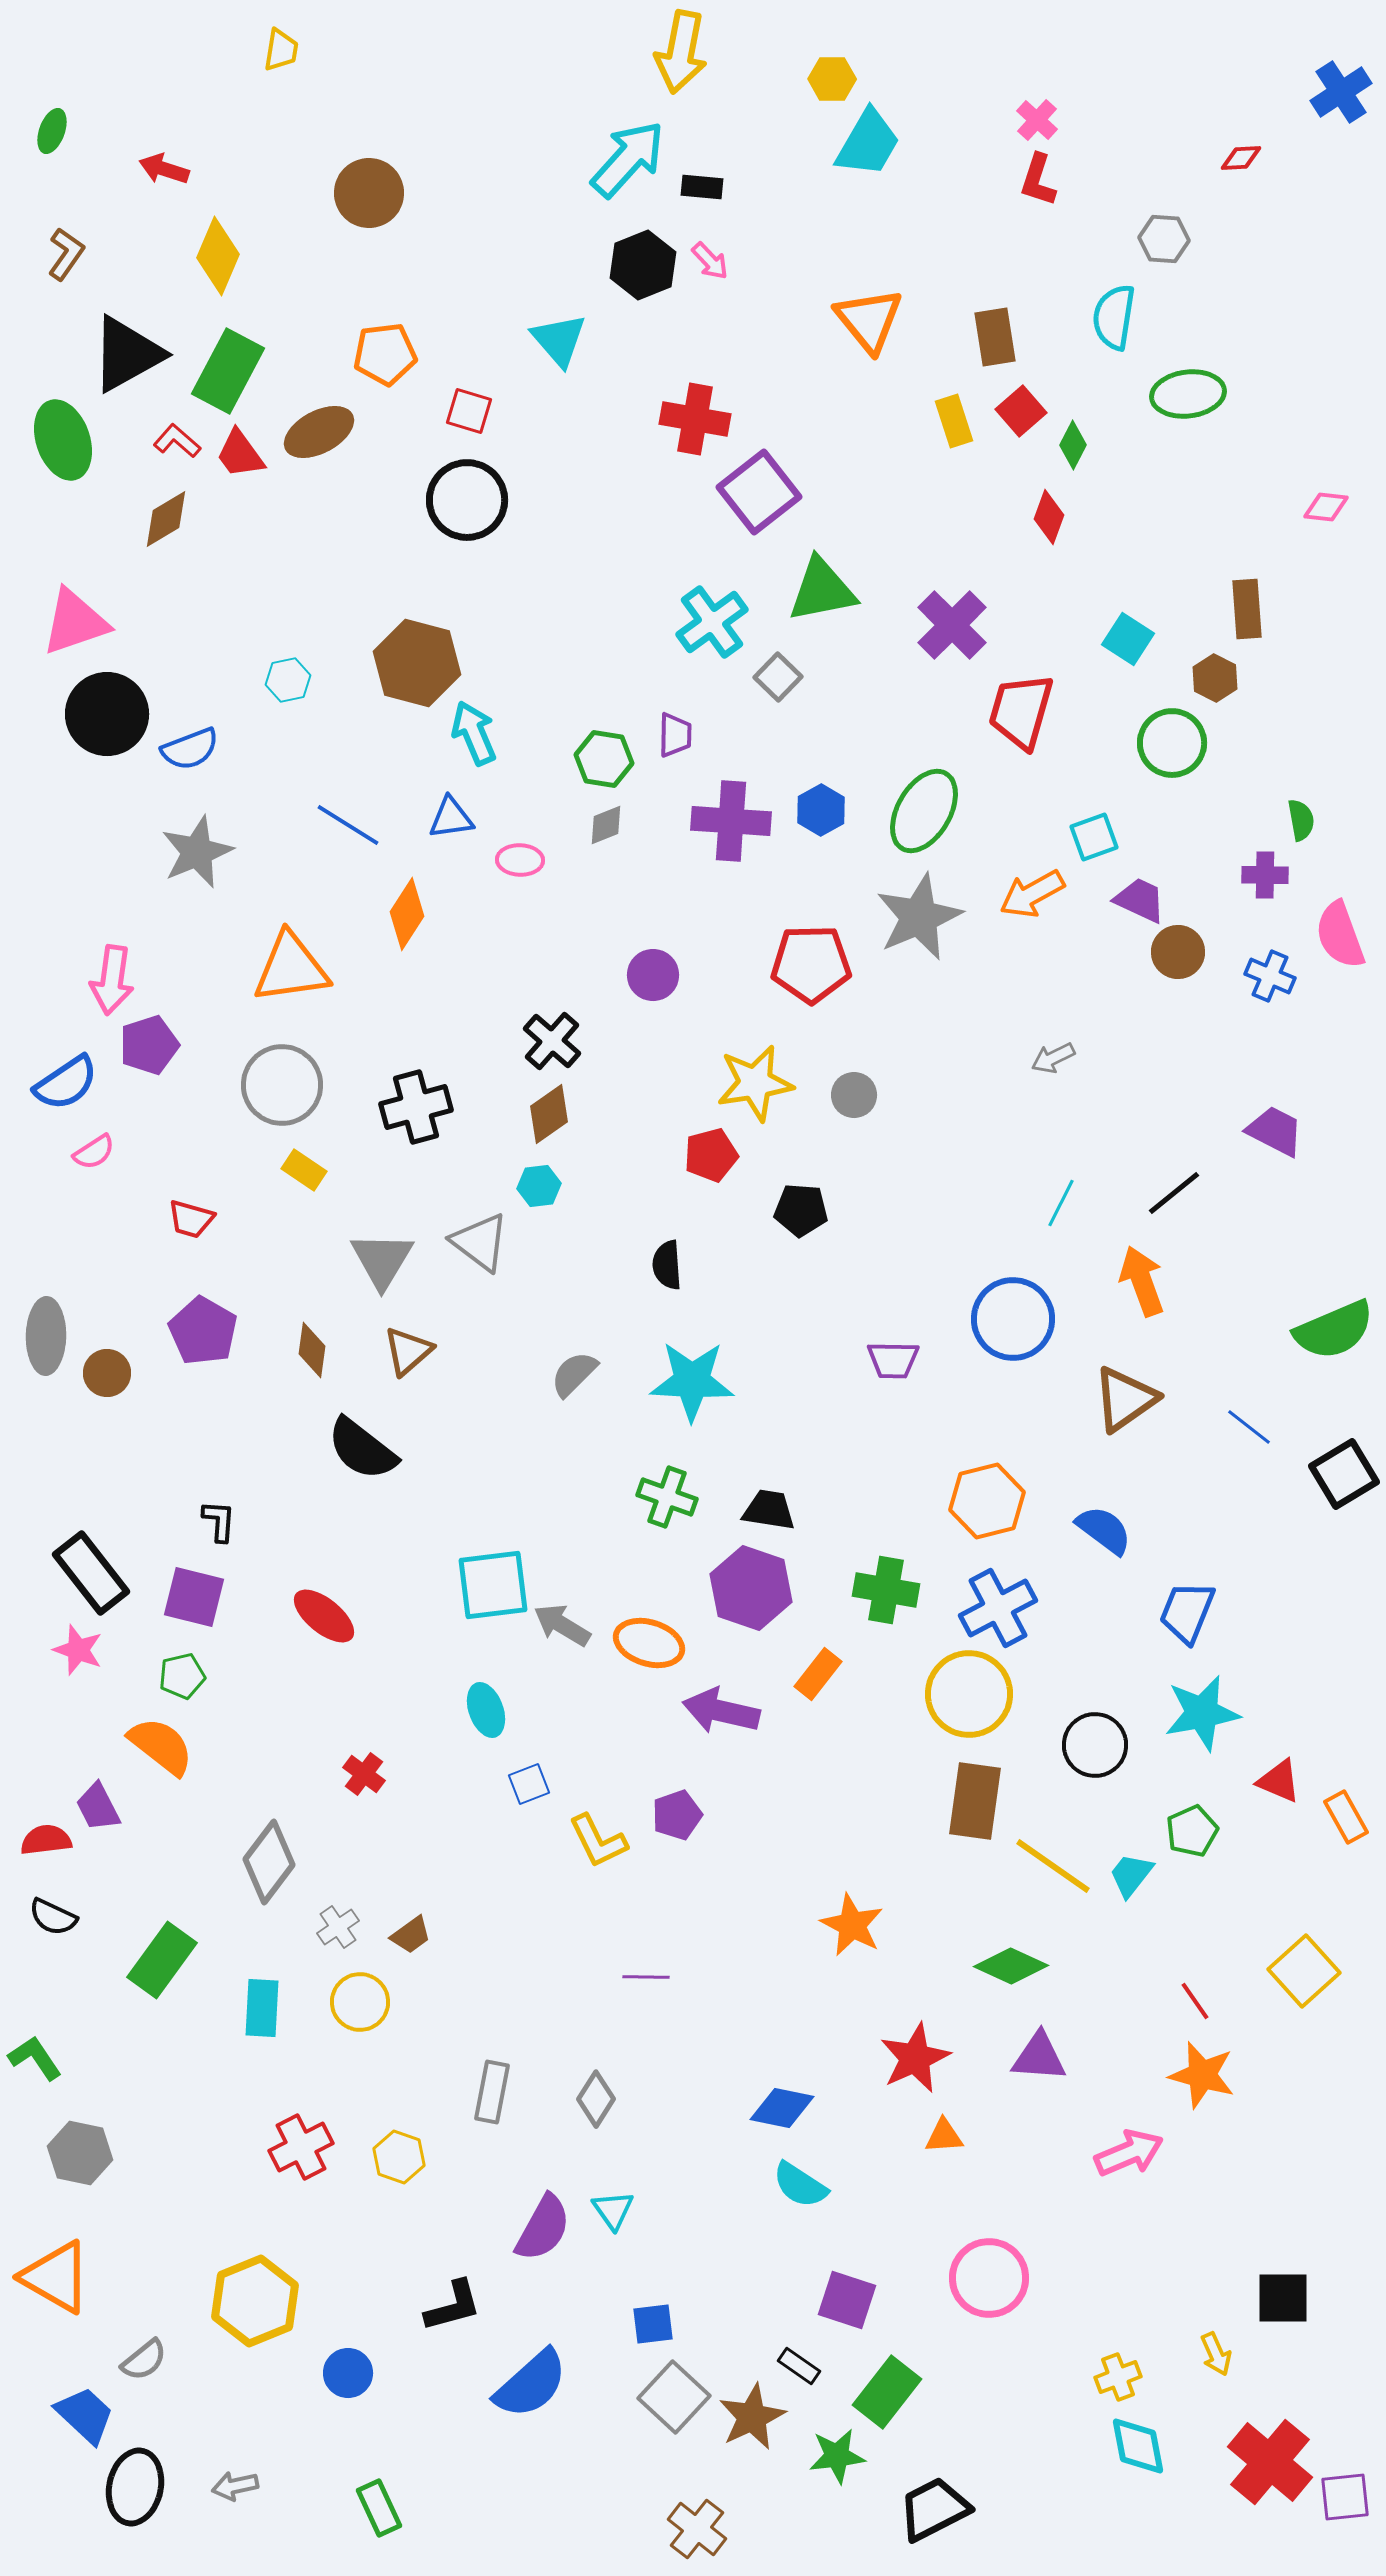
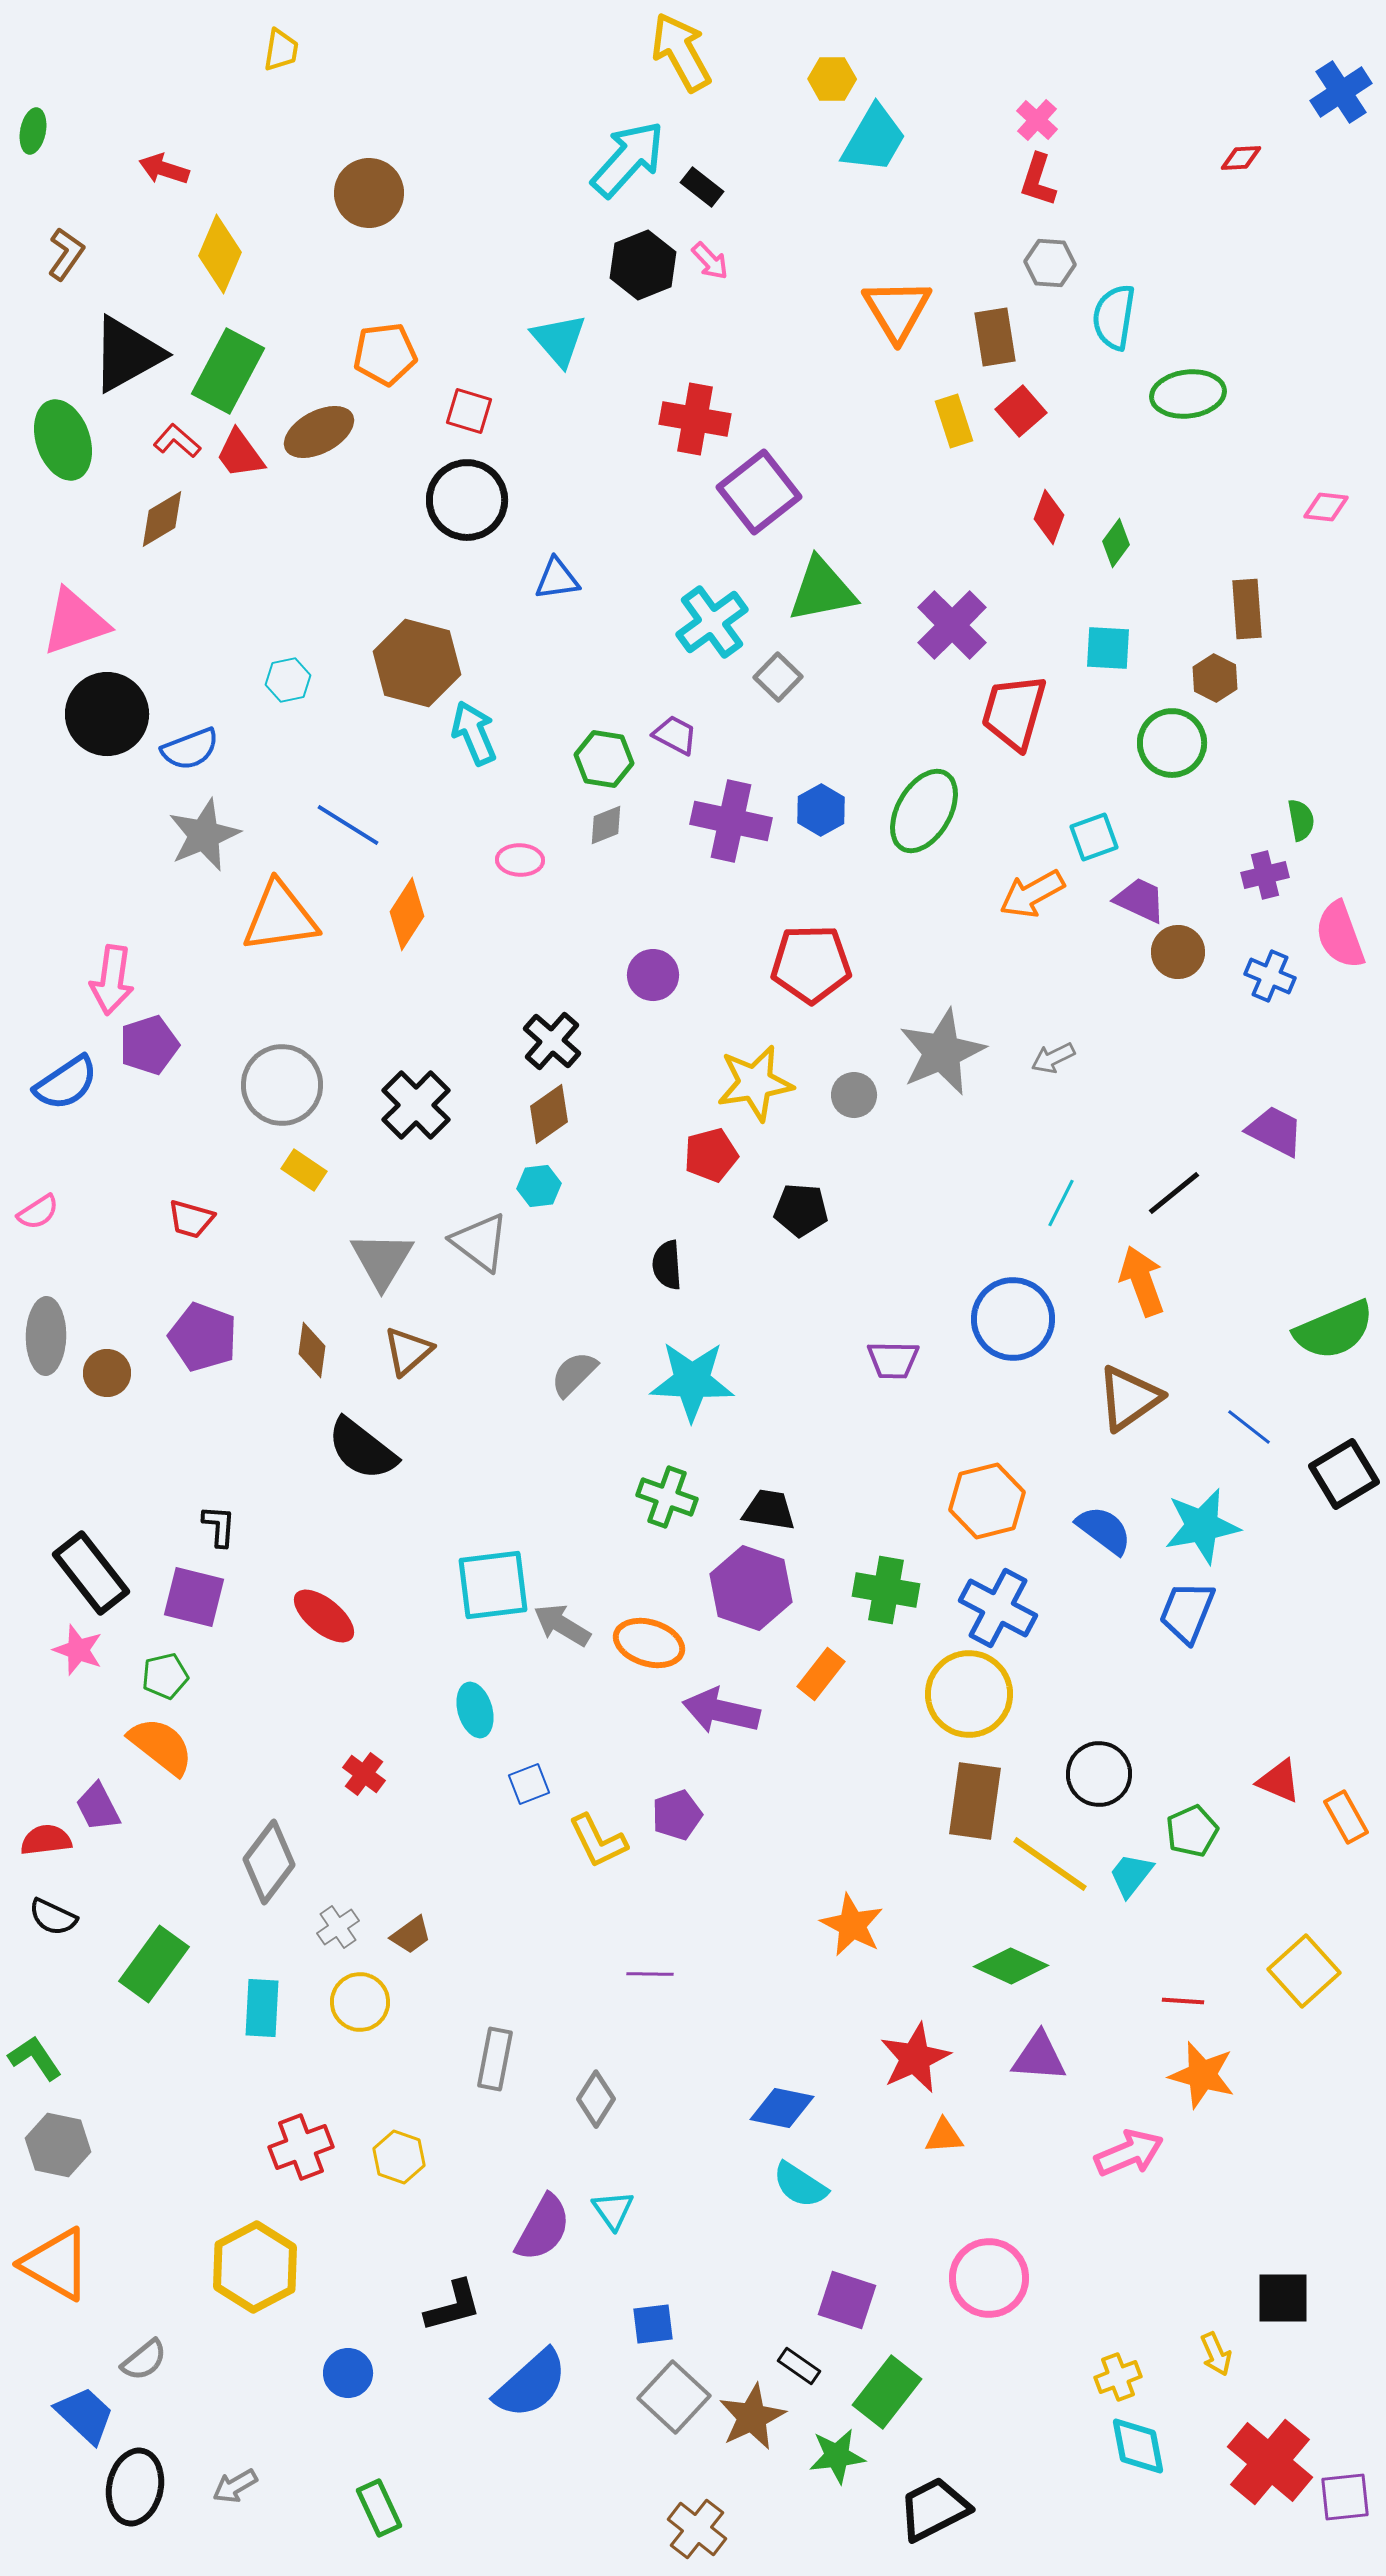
yellow arrow at (681, 52): rotated 140 degrees clockwise
green ellipse at (52, 131): moved 19 px left; rotated 9 degrees counterclockwise
cyan trapezoid at (868, 143): moved 6 px right, 4 px up
black rectangle at (702, 187): rotated 33 degrees clockwise
gray hexagon at (1164, 239): moved 114 px left, 24 px down
yellow diamond at (218, 256): moved 2 px right, 2 px up
orange triangle at (869, 320): moved 28 px right, 10 px up; rotated 8 degrees clockwise
green diamond at (1073, 445): moved 43 px right, 98 px down; rotated 9 degrees clockwise
brown diamond at (166, 519): moved 4 px left
cyan square at (1128, 639): moved 20 px left, 9 px down; rotated 30 degrees counterclockwise
red trapezoid at (1021, 711): moved 7 px left, 1 px down
purple trapezoid at (675, 735): rotated 63 degrees counterclockwise
blue triangle at (451, 818): moved 106 px right, 239 px up
purple cross at (731, 821): rotated 8 degrees clockwise
gray star at (197, 852): moved 7 px right, 17 px up
purple cross at (1265, 875): rotated 15 degrees counterclockwise
gray star at (919, 917): moved 23 px right, 135 px down
orange triangle at (291, 968): moved 11 px left, 51 px up
black cross at (416, 1107): moved 2 px up; rotated 30 degrees counterclockwise
pink semicircle at (94, 1152): moved 56 px left, 60 px down
purple pentagon at (203, 1331): moved 6 px down; rotated 10 degrees counterclockwise
brown triangle at (1125, 1399): moved 4 px right, 1 px up
black L-shape at (219, 1521): moved 5 px down
blue cross at (998, 1608): rotated 34 degrees counterclockwise
orange rectangle at (818, 1674): moved 3 px right
green pentagon at (182, 1676): moved 17 px left
cyan ellipse at (486, 1710): moved 11 px left; rotated 4 degrees clockwise
cyan star at (1202, 1713): moved 187 px up
black circle at (1095, 1745): moved 4 px right, 29 px down
yellow line at (1053, 1866): moved 3 px left, 2 px up
green rectangle at (162, 1960): moved 8 px left, 4 px down
purple line at (646, 1977): moved 4 px right, 3 px up
red line at (1195, 2001): moved 12 px left; rotated 51 degrees counterclockwise
gray rectangle at (492, 2092): moved 3 px right, 33 px up
red cross at (301, 2147): rotated 6 degrees clockwise
gray hexagon at (80, 2153): moved 22 px left, 8 px up
orange triangle at (56, 2277): moved 13 px up
yellow hexagon at (255, 2301): moved 34 px up; rotated 6 degrees counterclockwise
gray arrow at (235, 2486): rotated 18 degrees counterclockwise
